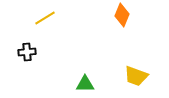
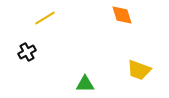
orange diamond: rotated 40 degrees counterclockwise
black cross: rotated 24 degrees counterclockwise
yellow trapezoid: moved 3 px right, 6 px up
